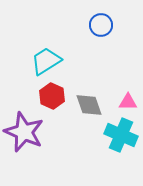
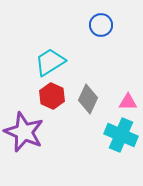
cyan trapezoid: moved 4 px right, 1 px down
gray diamond: moved 1 px left, 6 px up; rotated 44 degrees clockwise
